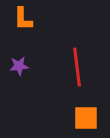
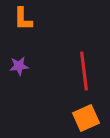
red line: moved 7 px right, 4 px down
orange square: rotated 24 degrees counterclockwise
